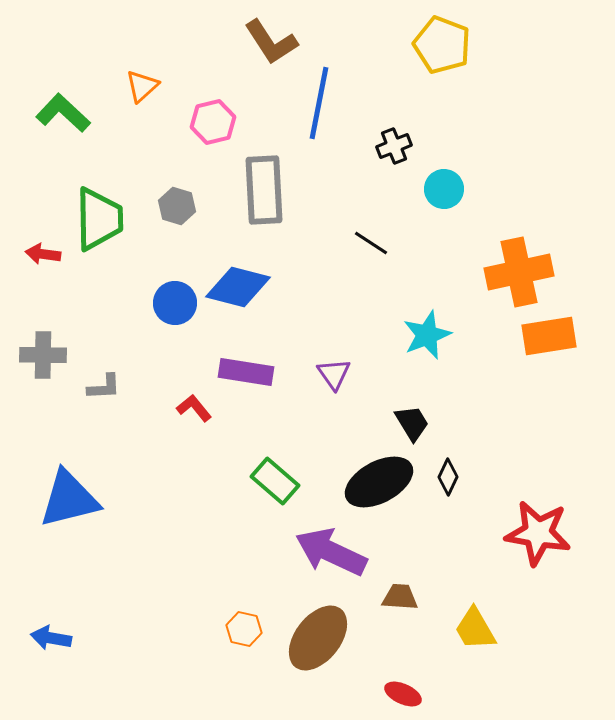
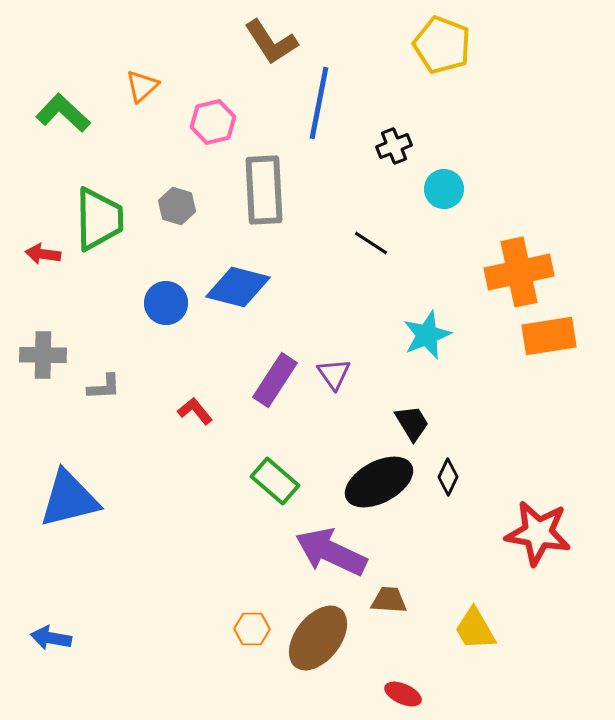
blue circle: moved 9 px left
purple rectangle: moved 29 px right, 8 px down; rotated 66 degrees counterclockwise
red L-shape: moved 1 px right, 3 px down
brown trapezoid: moved 11 px left, 3 px down
orange hexagon: moved 8 px right; rotated 12 degrees counterclockwise
